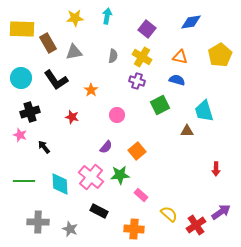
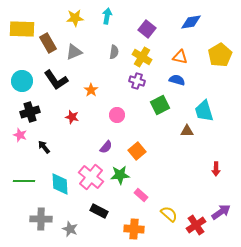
gray triangle: rotated 12 degrees counterclockwise
gray semicircle: moved 1 px right, 4 px up
cyan circle: moved 1 px right, 3 px down
gray cross: moved 3 px right, 3 px up
